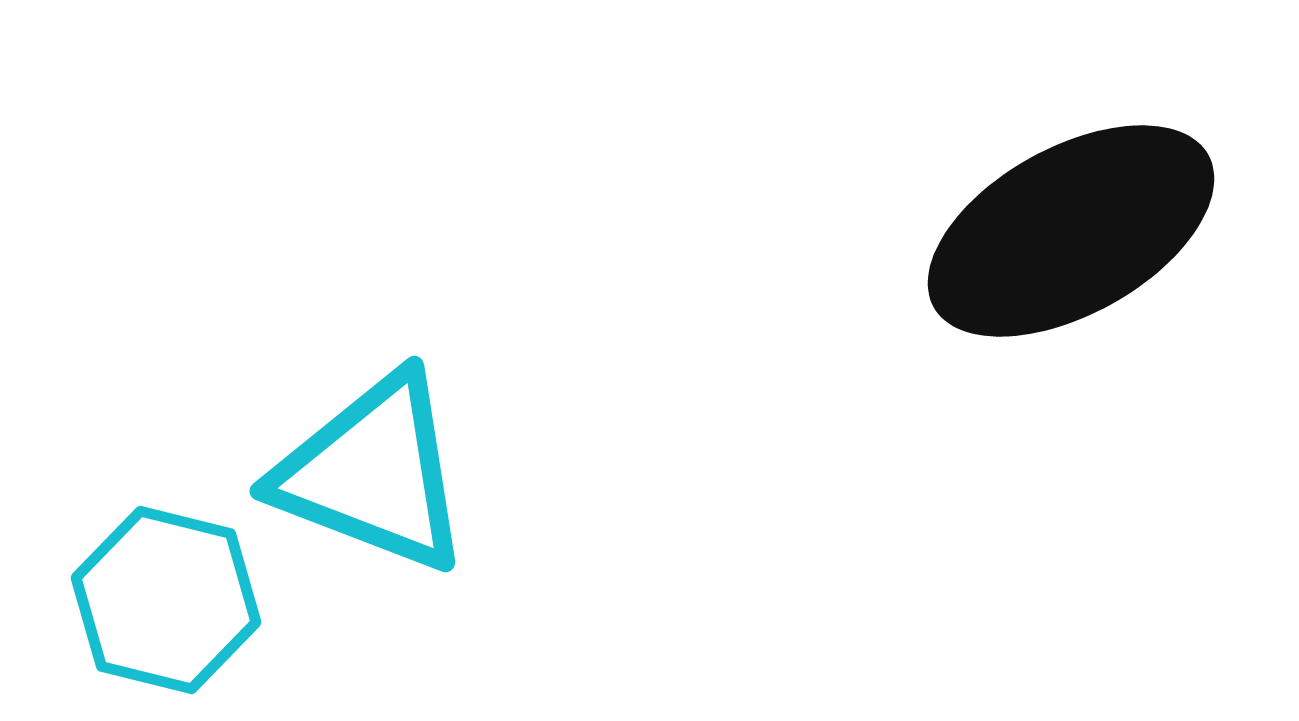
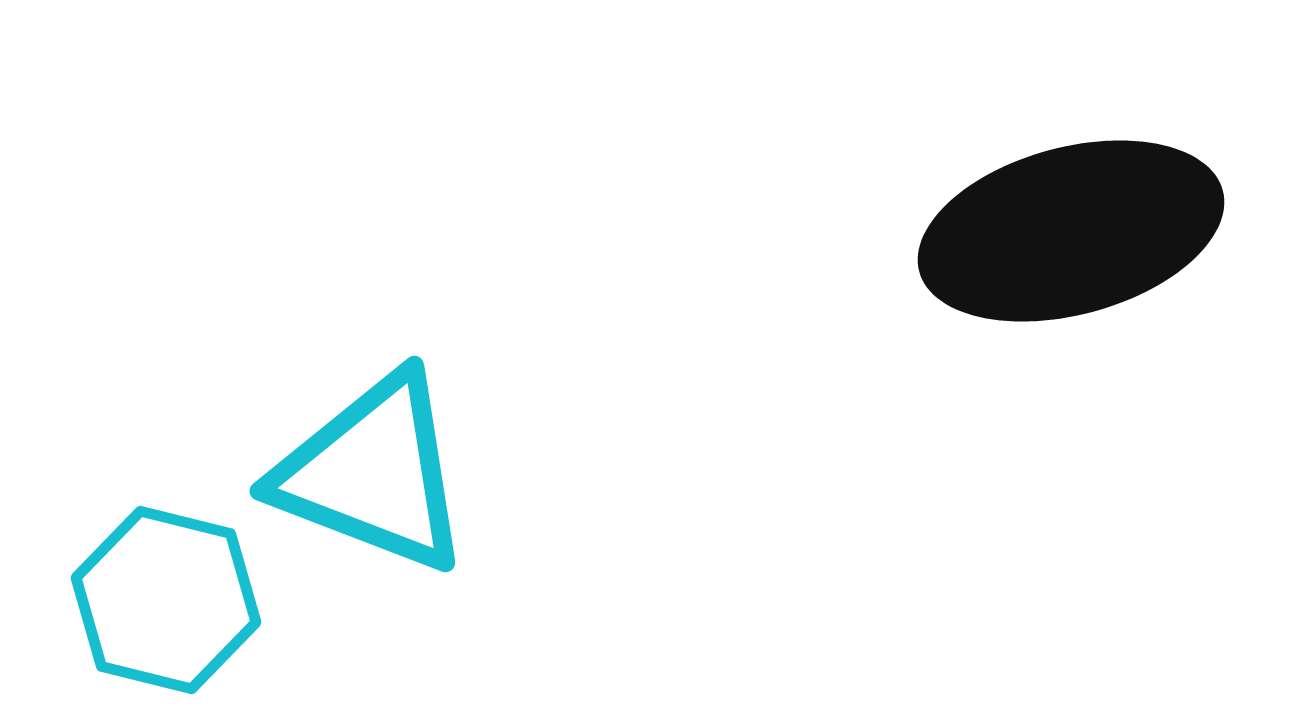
black ellipse: rotated 14 degrees clockwise
